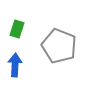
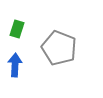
gray pentagon: moved 2 px down
